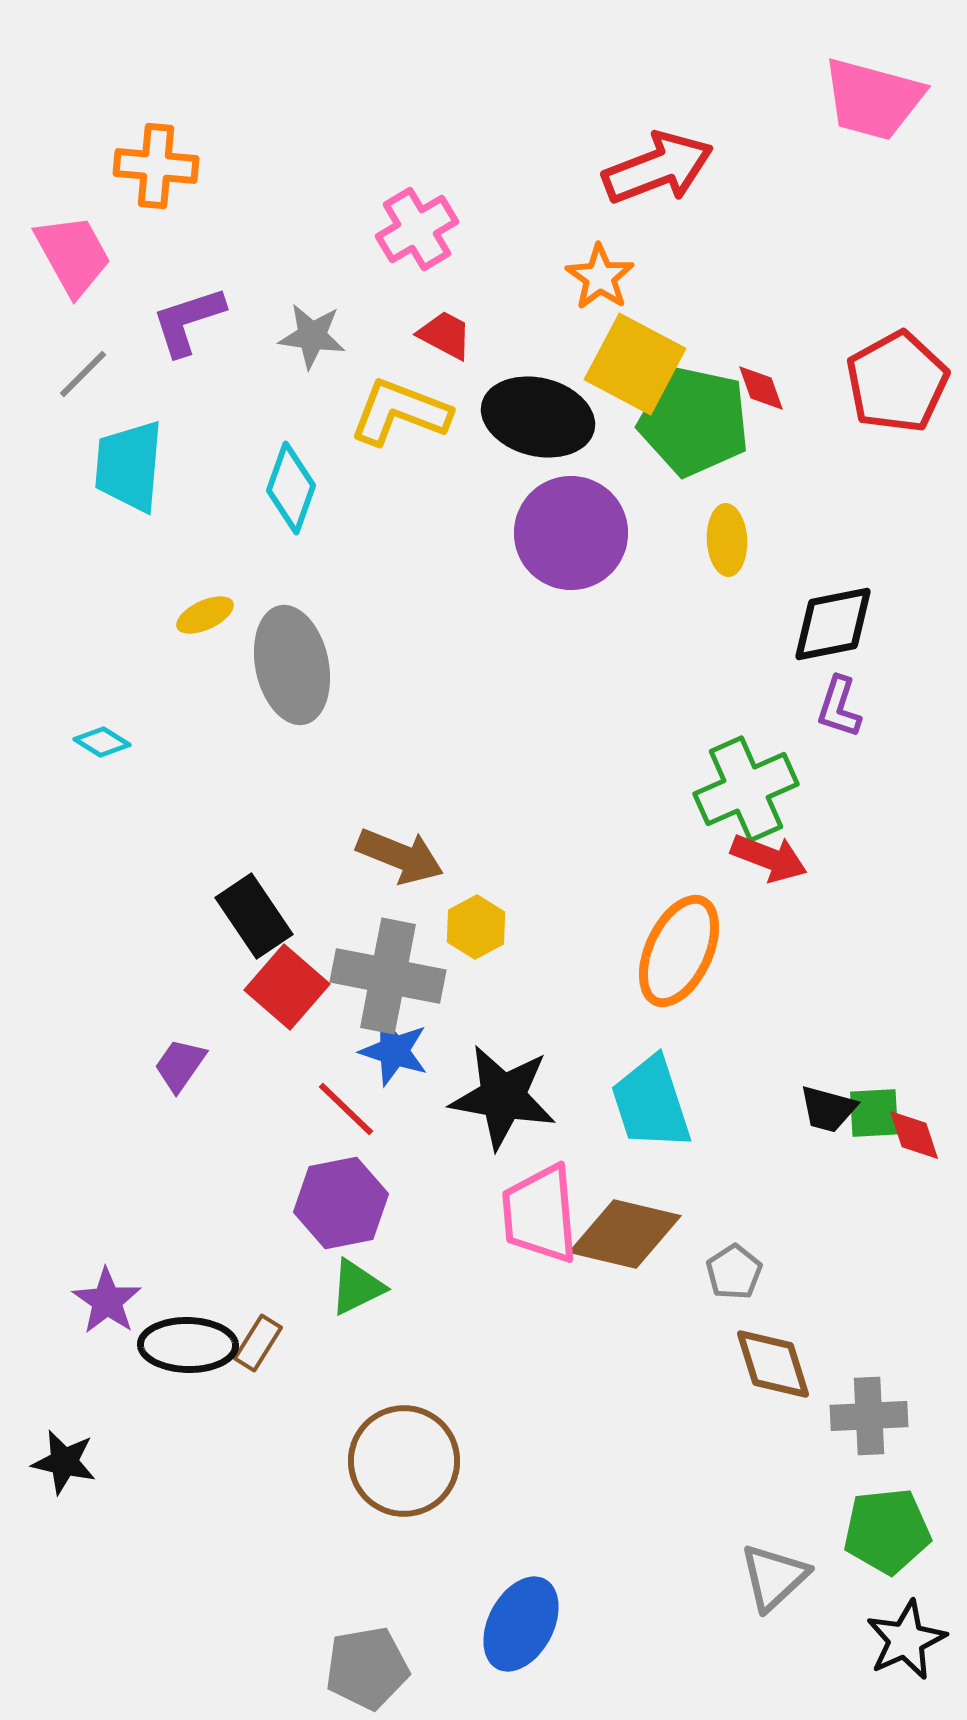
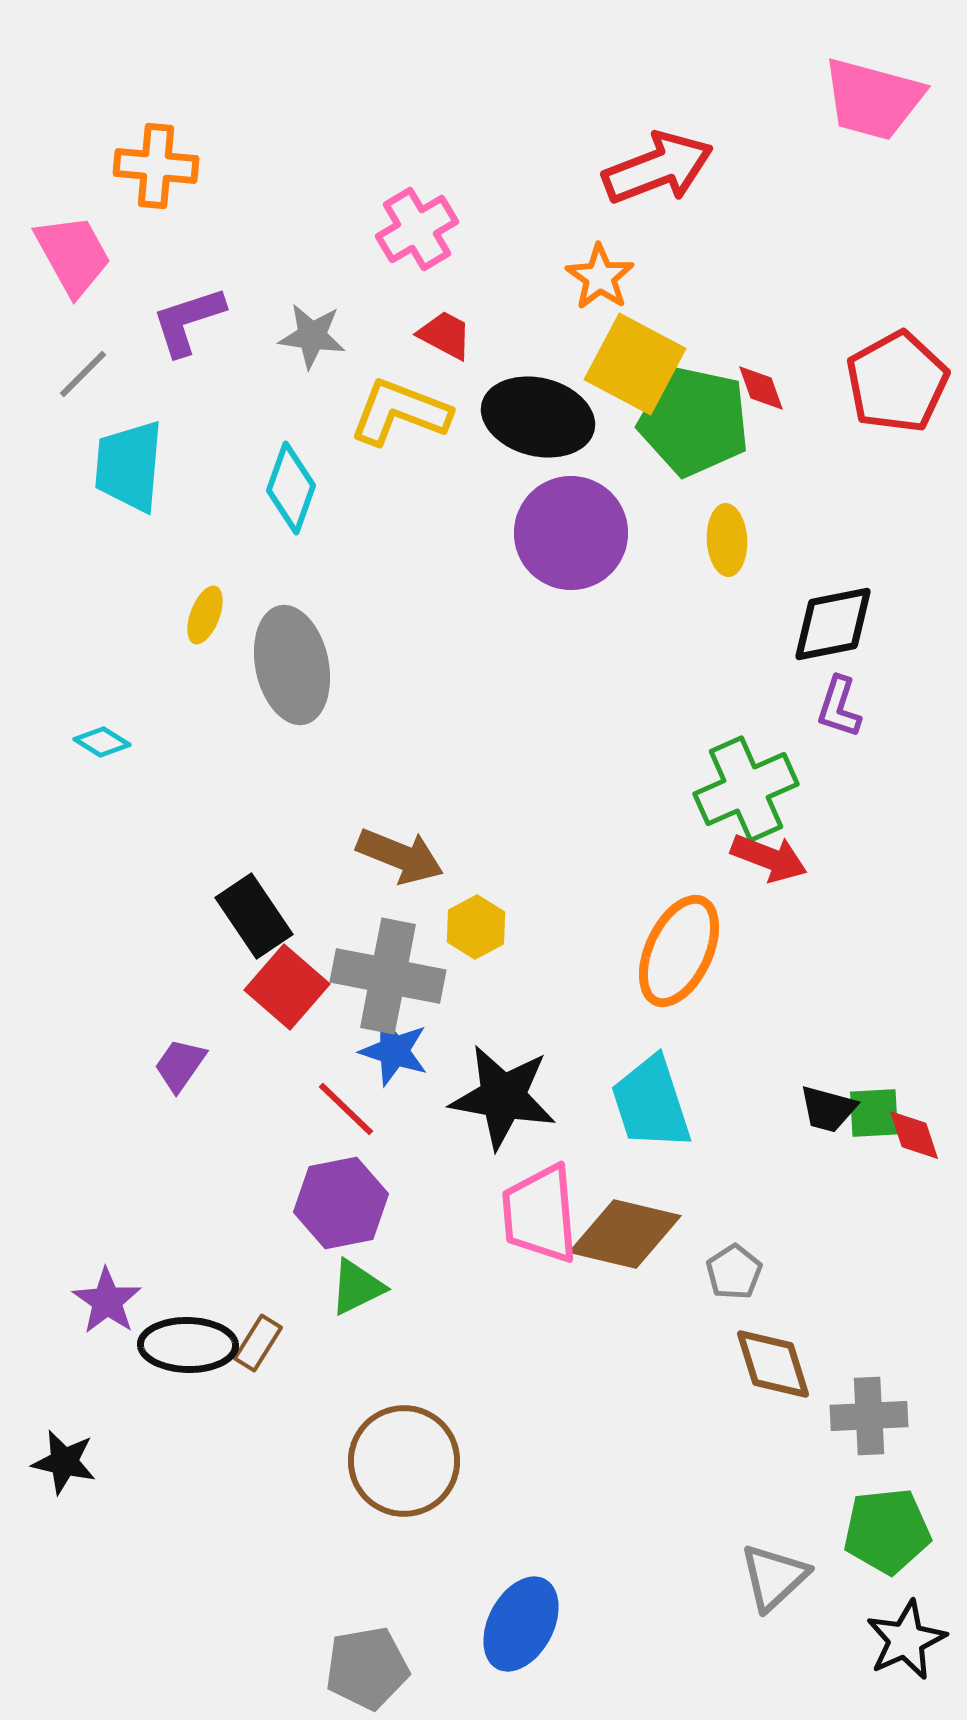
yellow ellipse at (205, 615): rotated 44 degrees counterclockwise
